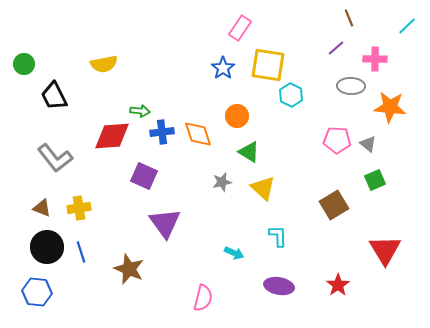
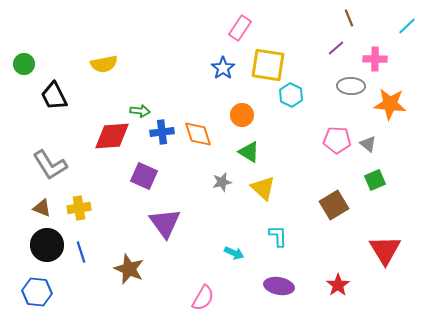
orange star: moved 3 px up
orange circle: moved 5 px right, 1 px up
gray L-shape: moved 5 px left, 7 px down; rotated 6 degrees clockwise
black circle: moved 2 px up
pink semicircle: rotated 16 degrees clockwise
